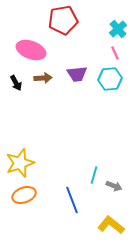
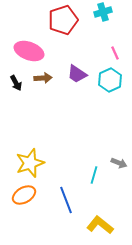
red pentagon: rotated 8 degrees counterclockwise
cyan cross: moved 15 px left, 17 px up; rotated 24 degrees clockwise
pink ellipse: moved 2 px left, 1 px down
purple trapezoid: rotated 40 degrees clockwise
cyan hexagon: moved 1 px down; rotated 20 degrees counterclockwise
yellow star: moved 10 px right
gray arrow: moved 5 px right, 23 px up
orange ellipse: rotated 10 degrees counterclockwise
blue line: moved 6 px left
yellow L-shape: moved 11 px left
